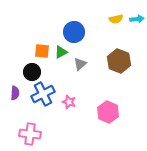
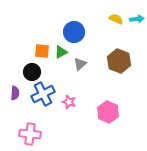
yellow semicircle: rotated 144 degrees counterclockwise
